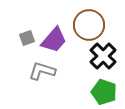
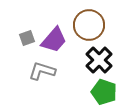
black cross: moved 4 px left, 4 px down
